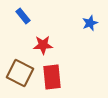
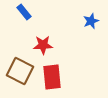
blue rectangle: moved 1 px right, 4 px up
blue star: moved 1 px right, 2 px up
brown square: moved 2 px up
